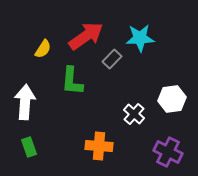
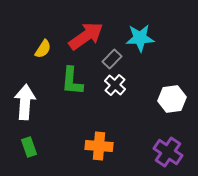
white cross: moved 19 px left, 29 px up
purple cross: rotated 8 degrees clockwise
